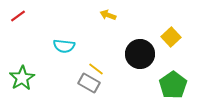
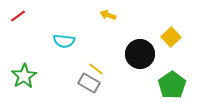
cyan semicircle: moved 5 px up
green star: moved 2 px right, 2 px up
green pentagon: moved 1 px left
